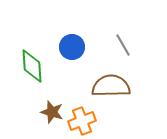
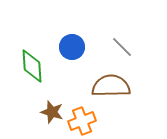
gray line: moved 1 px left, 2 px down; rotated 15 degrees counterclockwise
